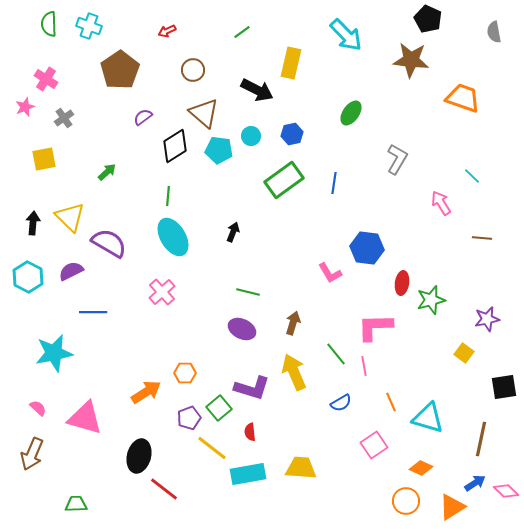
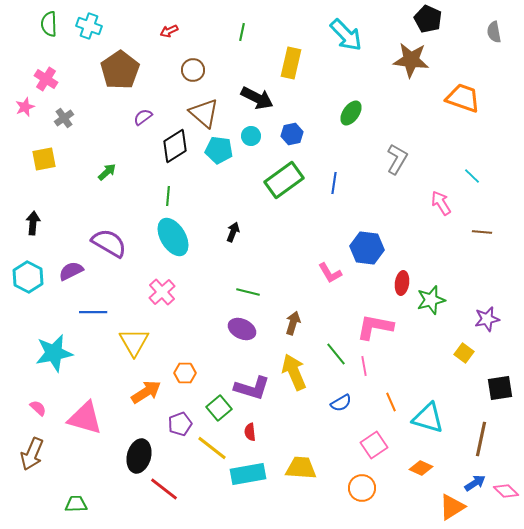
red arrow at (167, 31): moved 2 px right
green line at (242, 32): rotated 42 degrees counterclockwise
black arrow at (257, 90): moved 8 px down
yellow triangle at (70, 217): moved 64 px right, 125 px down; rotated 16 degrees clockwise
brown line at (482, 238): moved 6 px up
pink L-shape at (375, 327): rotated 12 degrees clockwise
black square at (504, 387): moved 4 px left, 1 px down
purple pentagon at (189, 418): moved 9 px left, 6 px down
orange circle at (406, 501): moved 44 px left, 13 px up
